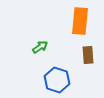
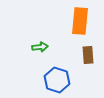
green arrow: rotated 28 degrees clockwise
